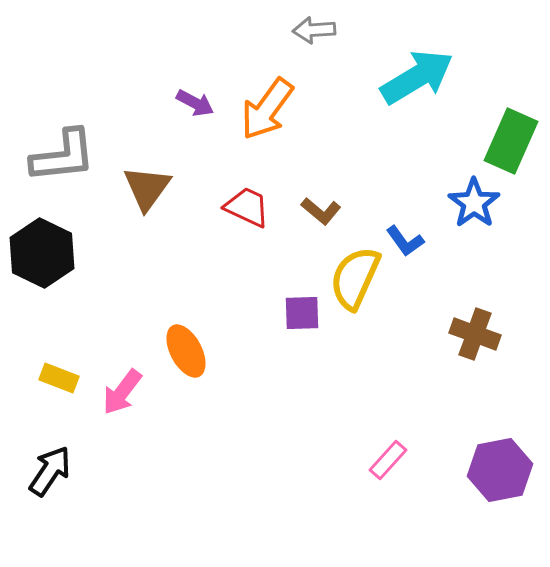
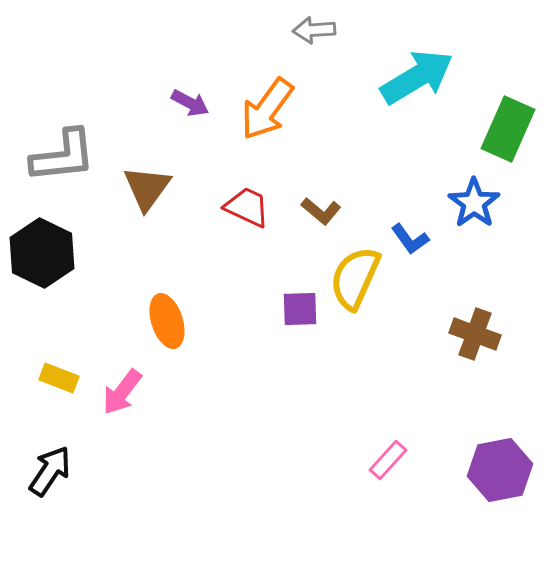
purple arrow: moved 5 px left
green rectangle: moved 3 px left, 12 px up
blue L-shape: moved 5 px right, 2 px up
purple square: moved 2 px left, 4 px up
orange ellipse: moved 19 px left, 30 px up; rotated 10 degrees clockwise
